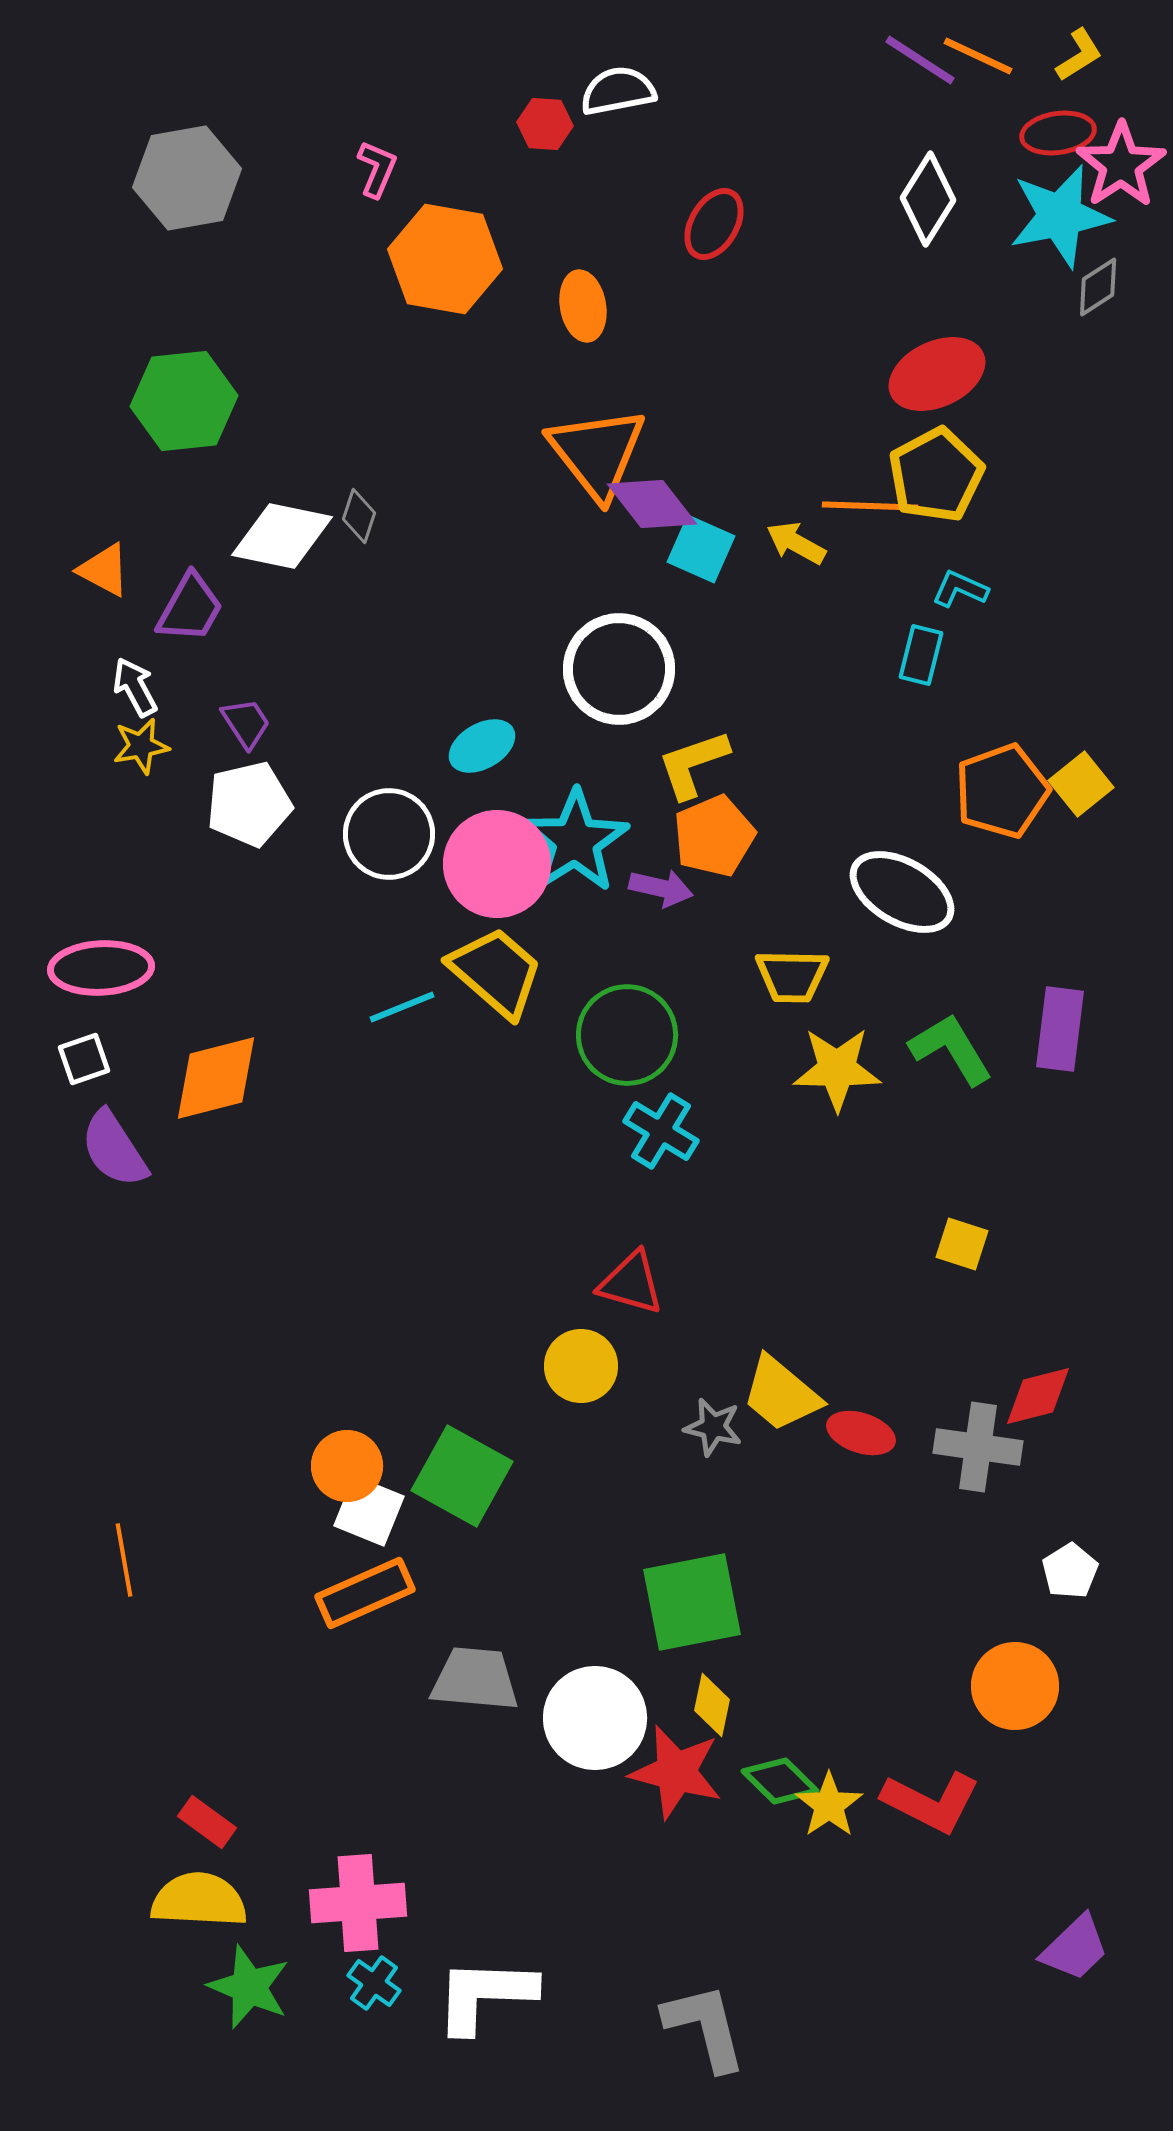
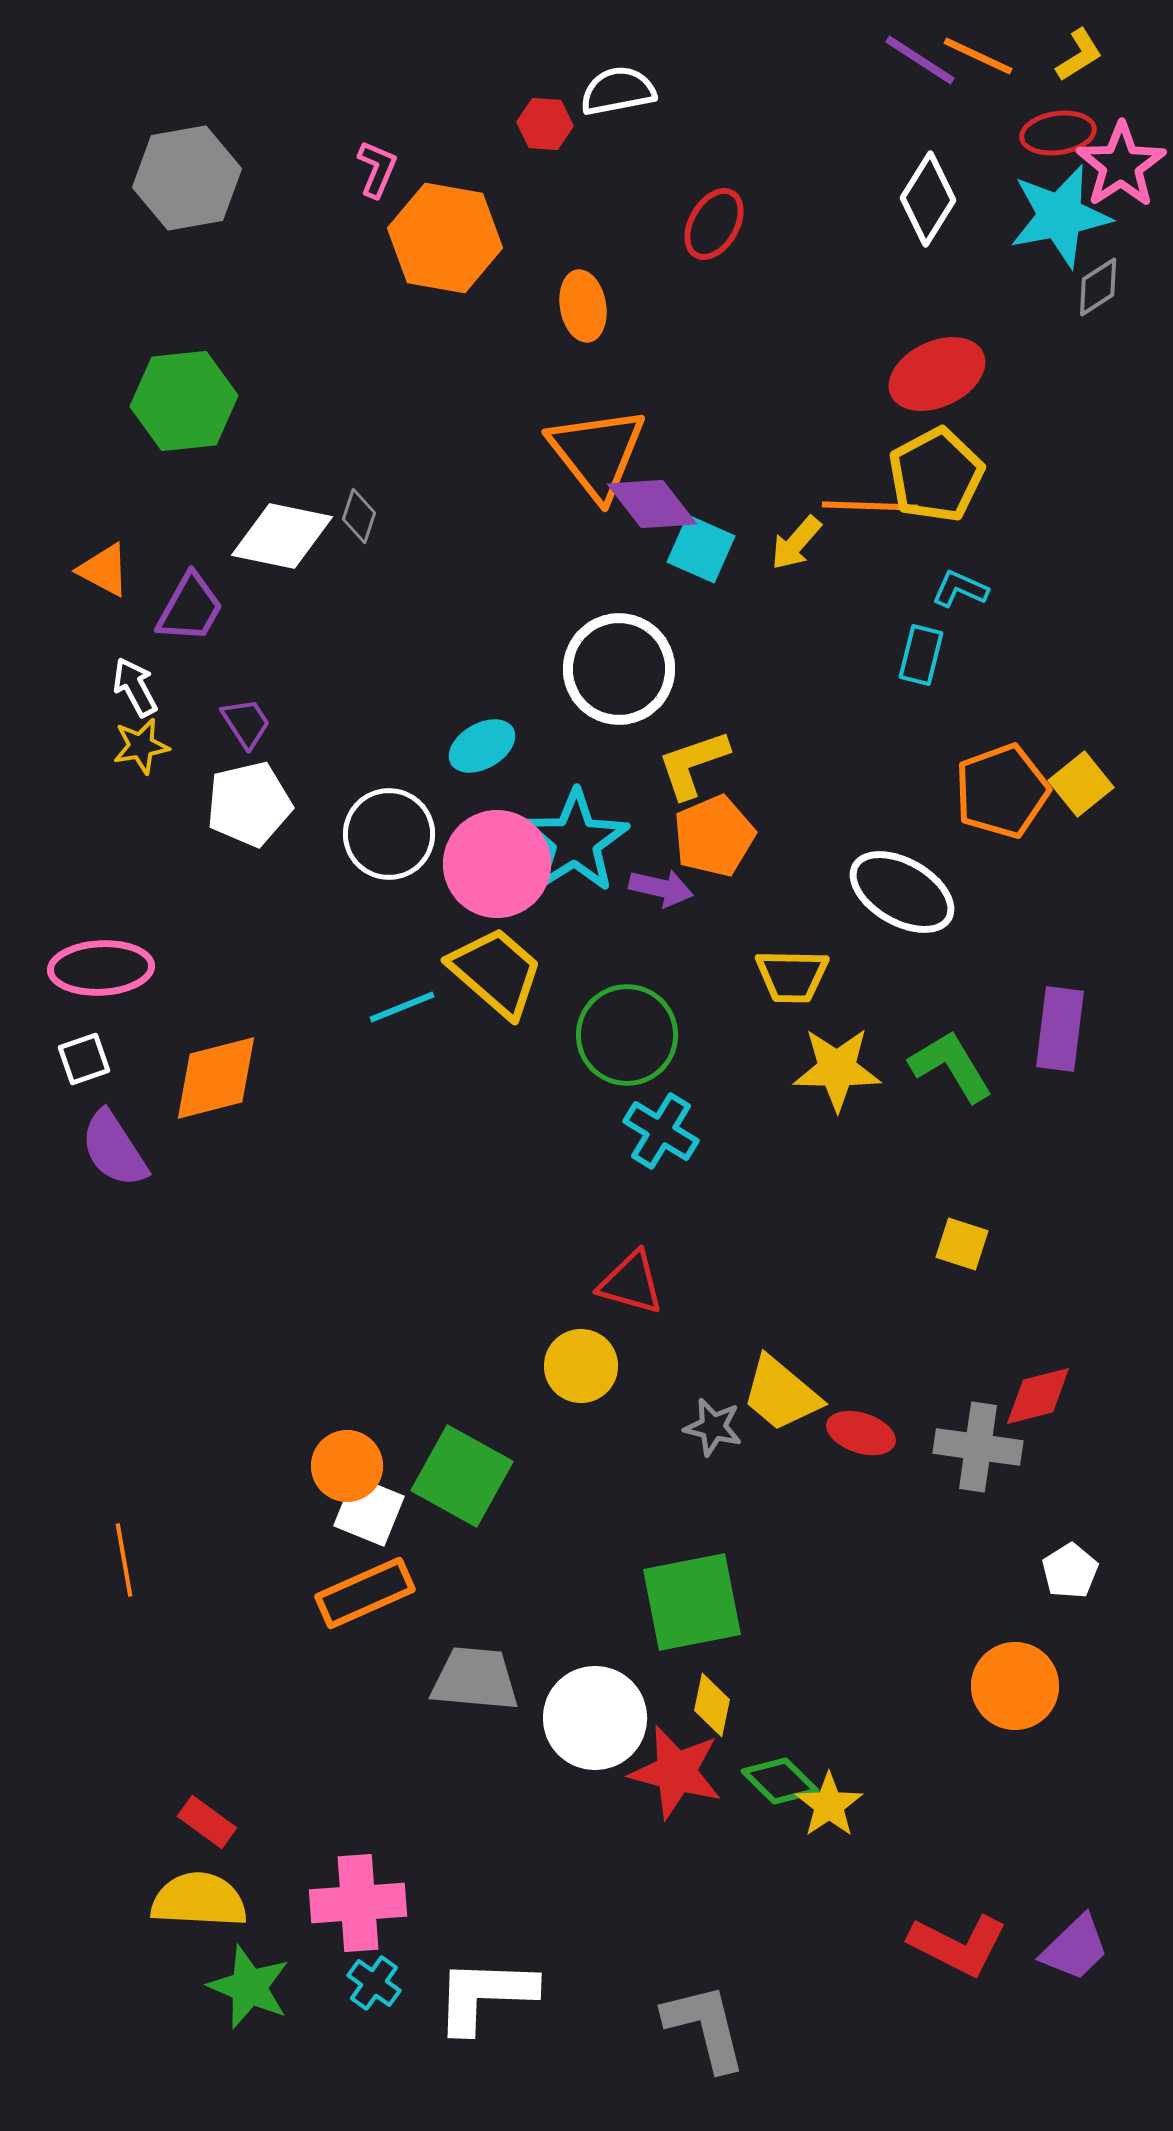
orange hexagon at (445, 259): moved 21 px up
yellow arrow at (796, 543): rotated 78 degrees counterclockwise
green L-shape at (951, 1049): moved 17 px down
red L-shape at (931, 1802): moved 27 px right, 143 px down
